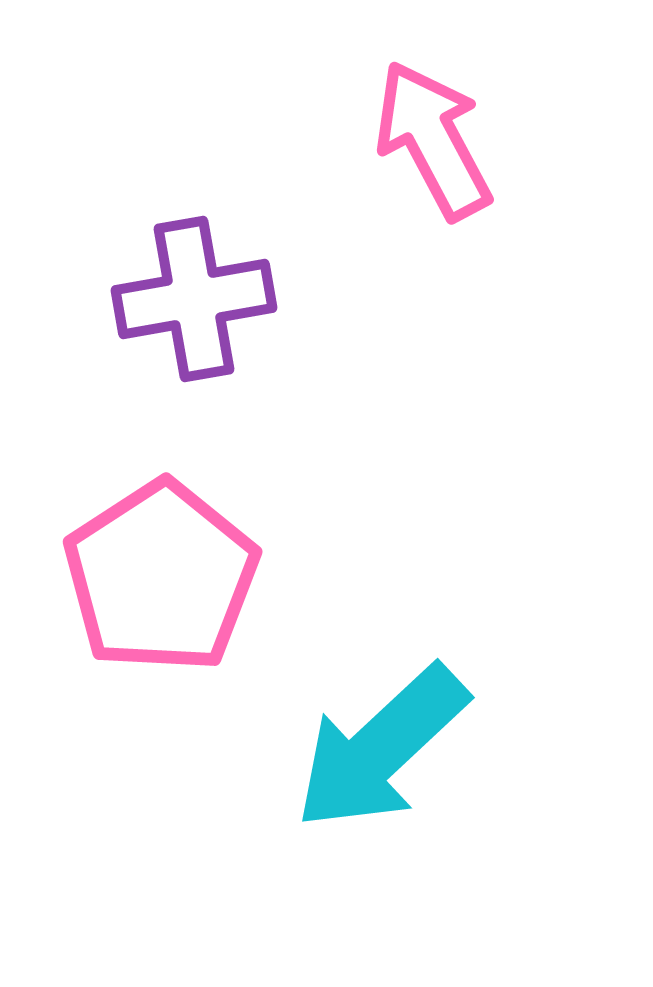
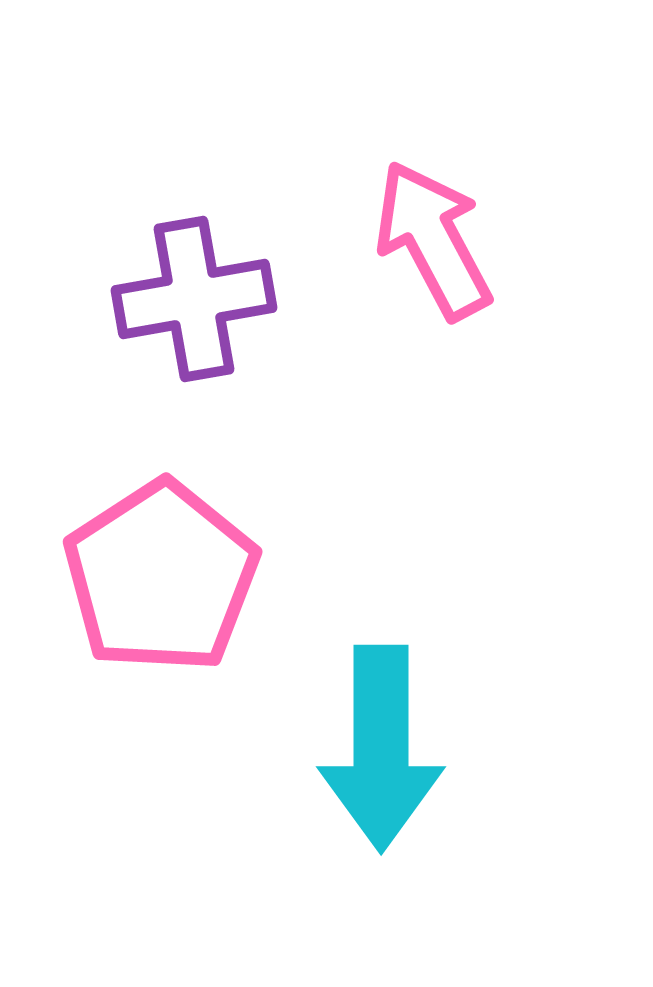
pink arrow: moved 100 px down
cyan arrow: rotated 47 degrees counterclockwise
